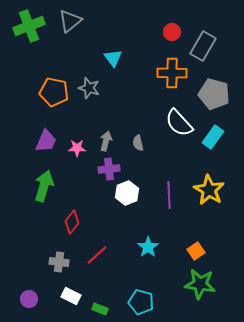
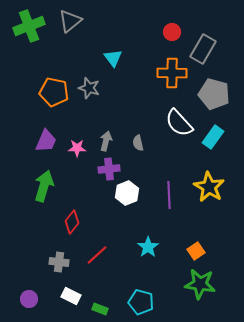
gray rectangle: moved 3 px down
yellow star: moved 3 px up
